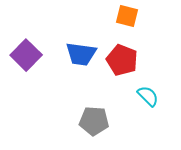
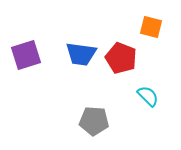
orange square: moved 24 px right, 11 px down
purple square: rotated 28 degrees clockwise
red pentagon: moved 1 px left, 2 px up
